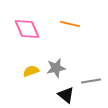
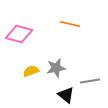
pink diamond: moved 8 px left, 5 px down; rotated 52 degrees counterclockwise
gray line: moved 1 px left
